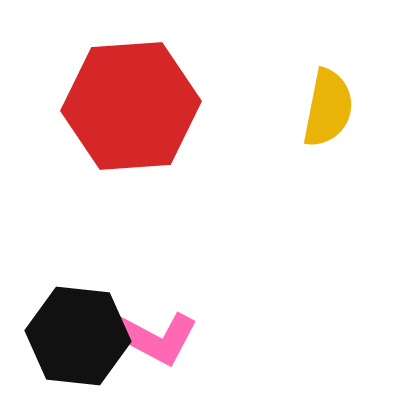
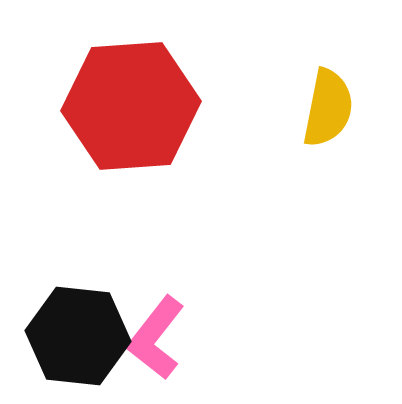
pink L-shape: rotated 100 degrees clockwise
